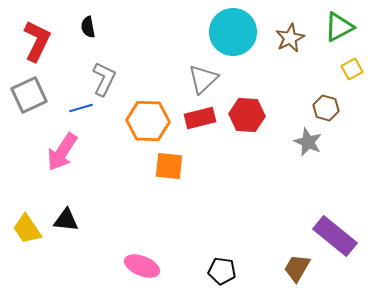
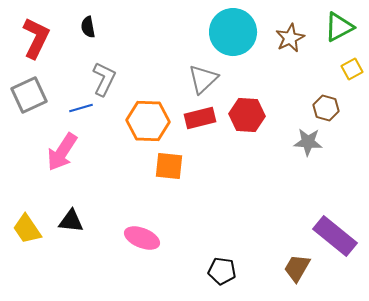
red L-shape: moved 1 px left, 3 px up
gray star: rotated 20 degrees counterclockwise
black triangle: moved 5 px right, 1 px down
pink ellipse: moved 28 px up
